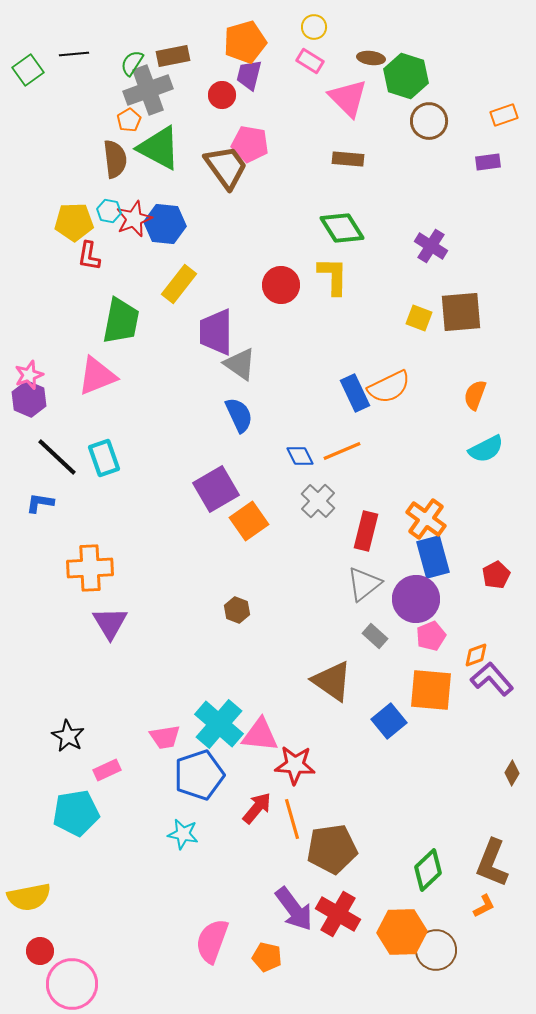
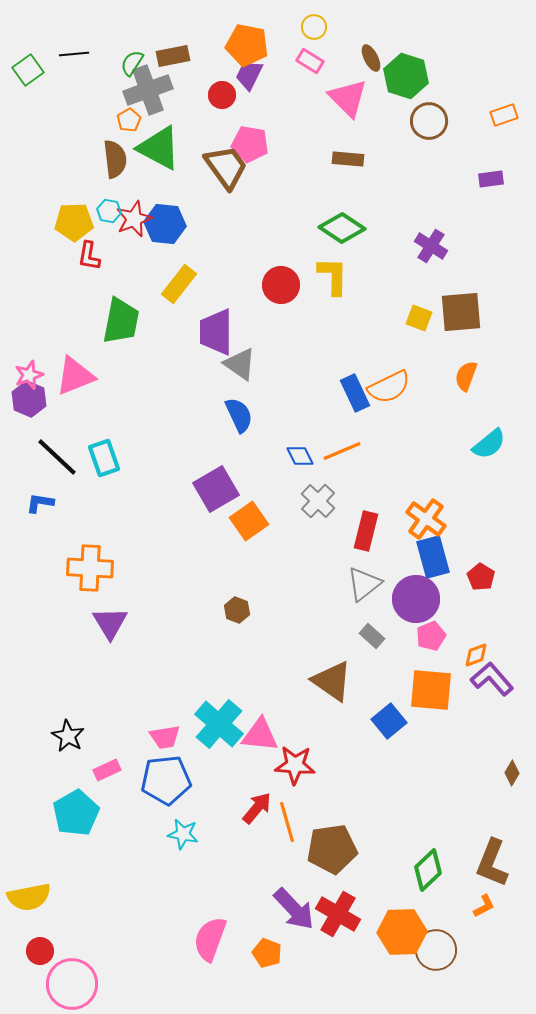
orange pentagon at (245, 42): moved 2 px right, 3 px down; rotated 27 degrees clockwise
brown ellipse at (371, 58): rotated 56 degrees clockwise
purple trapezoid at (249, 75): rotated 12 degrees clockwise
purple rectangle at (488, 162): moved 3 px right, 17 px down
green diamond at (342, 228): rotated 24 degrees counterclockwise
pink triangle at (97, 376): moved 22 px left
orange semicircle at (475, 395): moved 9 px left, 19 px up
cyan semicircle at (486, 449): moved 3 px right, 5 px up; rotated 12 degrees counterclockwise
orange cross at (90, 568): rotated 6 degrees clockwise
red pentagon at (496, 575): moved 15 px left, 2 px down; rotated 12 degrees counterclockwise
gray rectangle at (375, 636): moved 3 px left
blue pentagon at (199, 775): moved 33 px left, 5 px down; rotated 12 degrees clockwise
cyan pentagon at (76, 813): rotated 21 degrees counterclockwise
orange line at (292, 819): moved 5 px left, 3 px down
purple arrow at (294, 909): rotated 6 degrees counterclockwise
pink semicircle at (212, 941): moved 2 px left, 2 px up
orange pentagon at (267, 957): moved 4 px up; rotated 8 degrees clockwise
